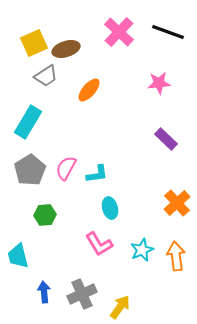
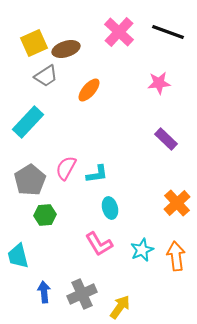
cyan rectangle: rotated 12 degrees clockwise
gray pentagon: moved 10 px down
